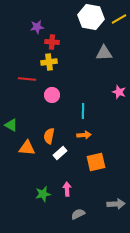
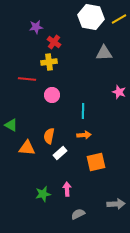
purple star: moved 1 px left
red cross: moved 2 px right; rotated 32 degrees clockwise
